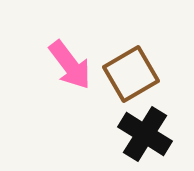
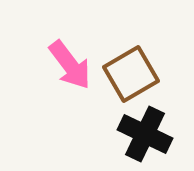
black cross: rotated 6 degrees counterclockwise
